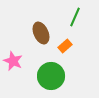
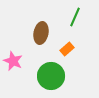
brown ellipse: rotated 35 degrees clockwise
orange rectangle: moved 2 px right, 3 px down
